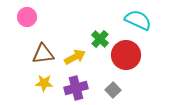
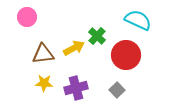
green cross: moved 3 px left, 3 px up
yellow arrow: moved 1 px left, 9 px up
gray square: moved 4 px right
